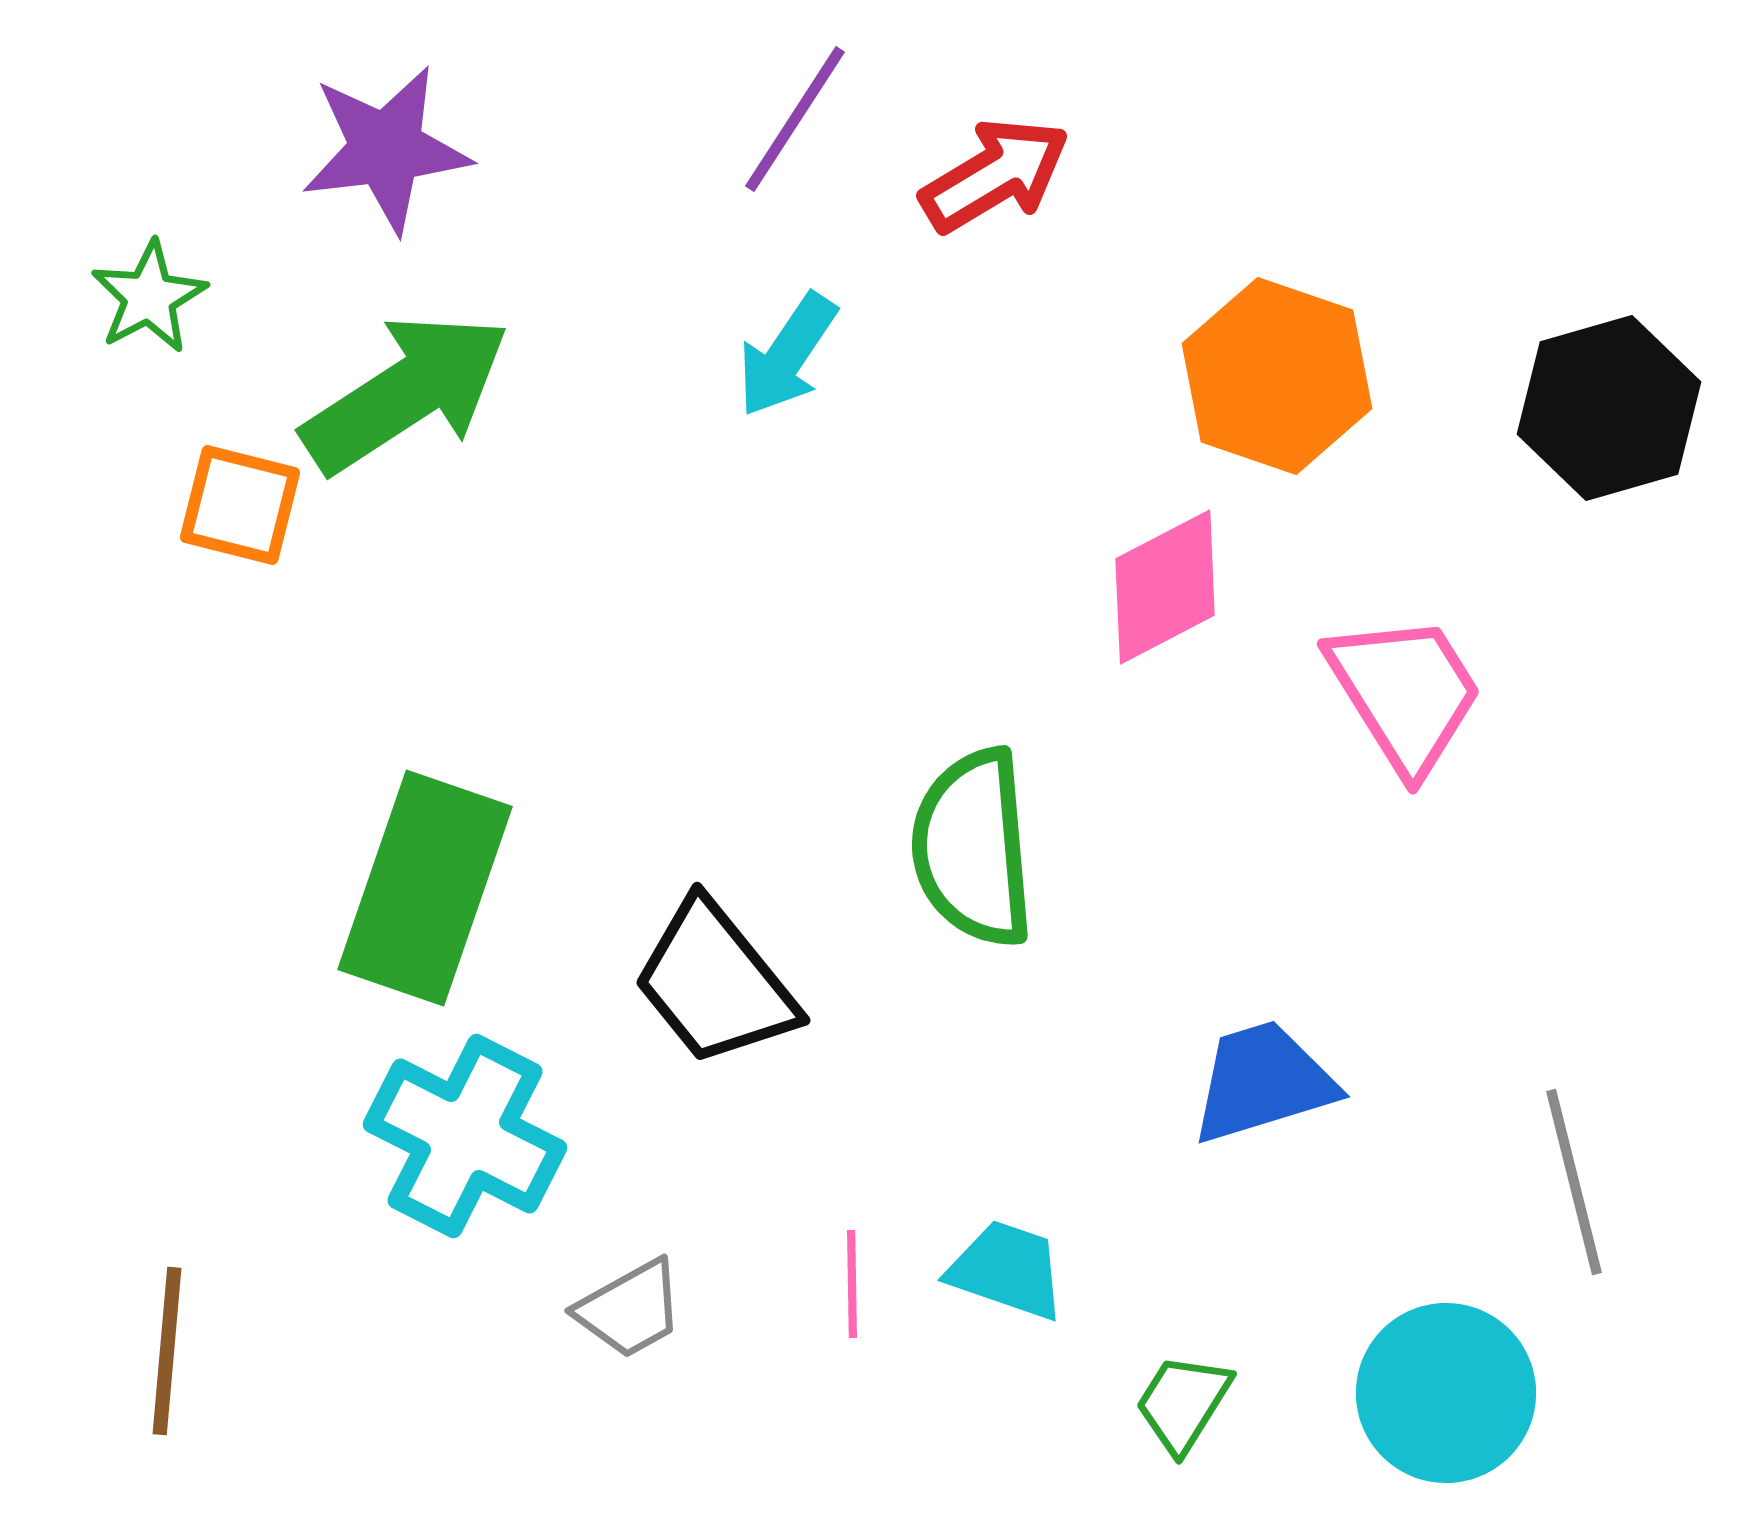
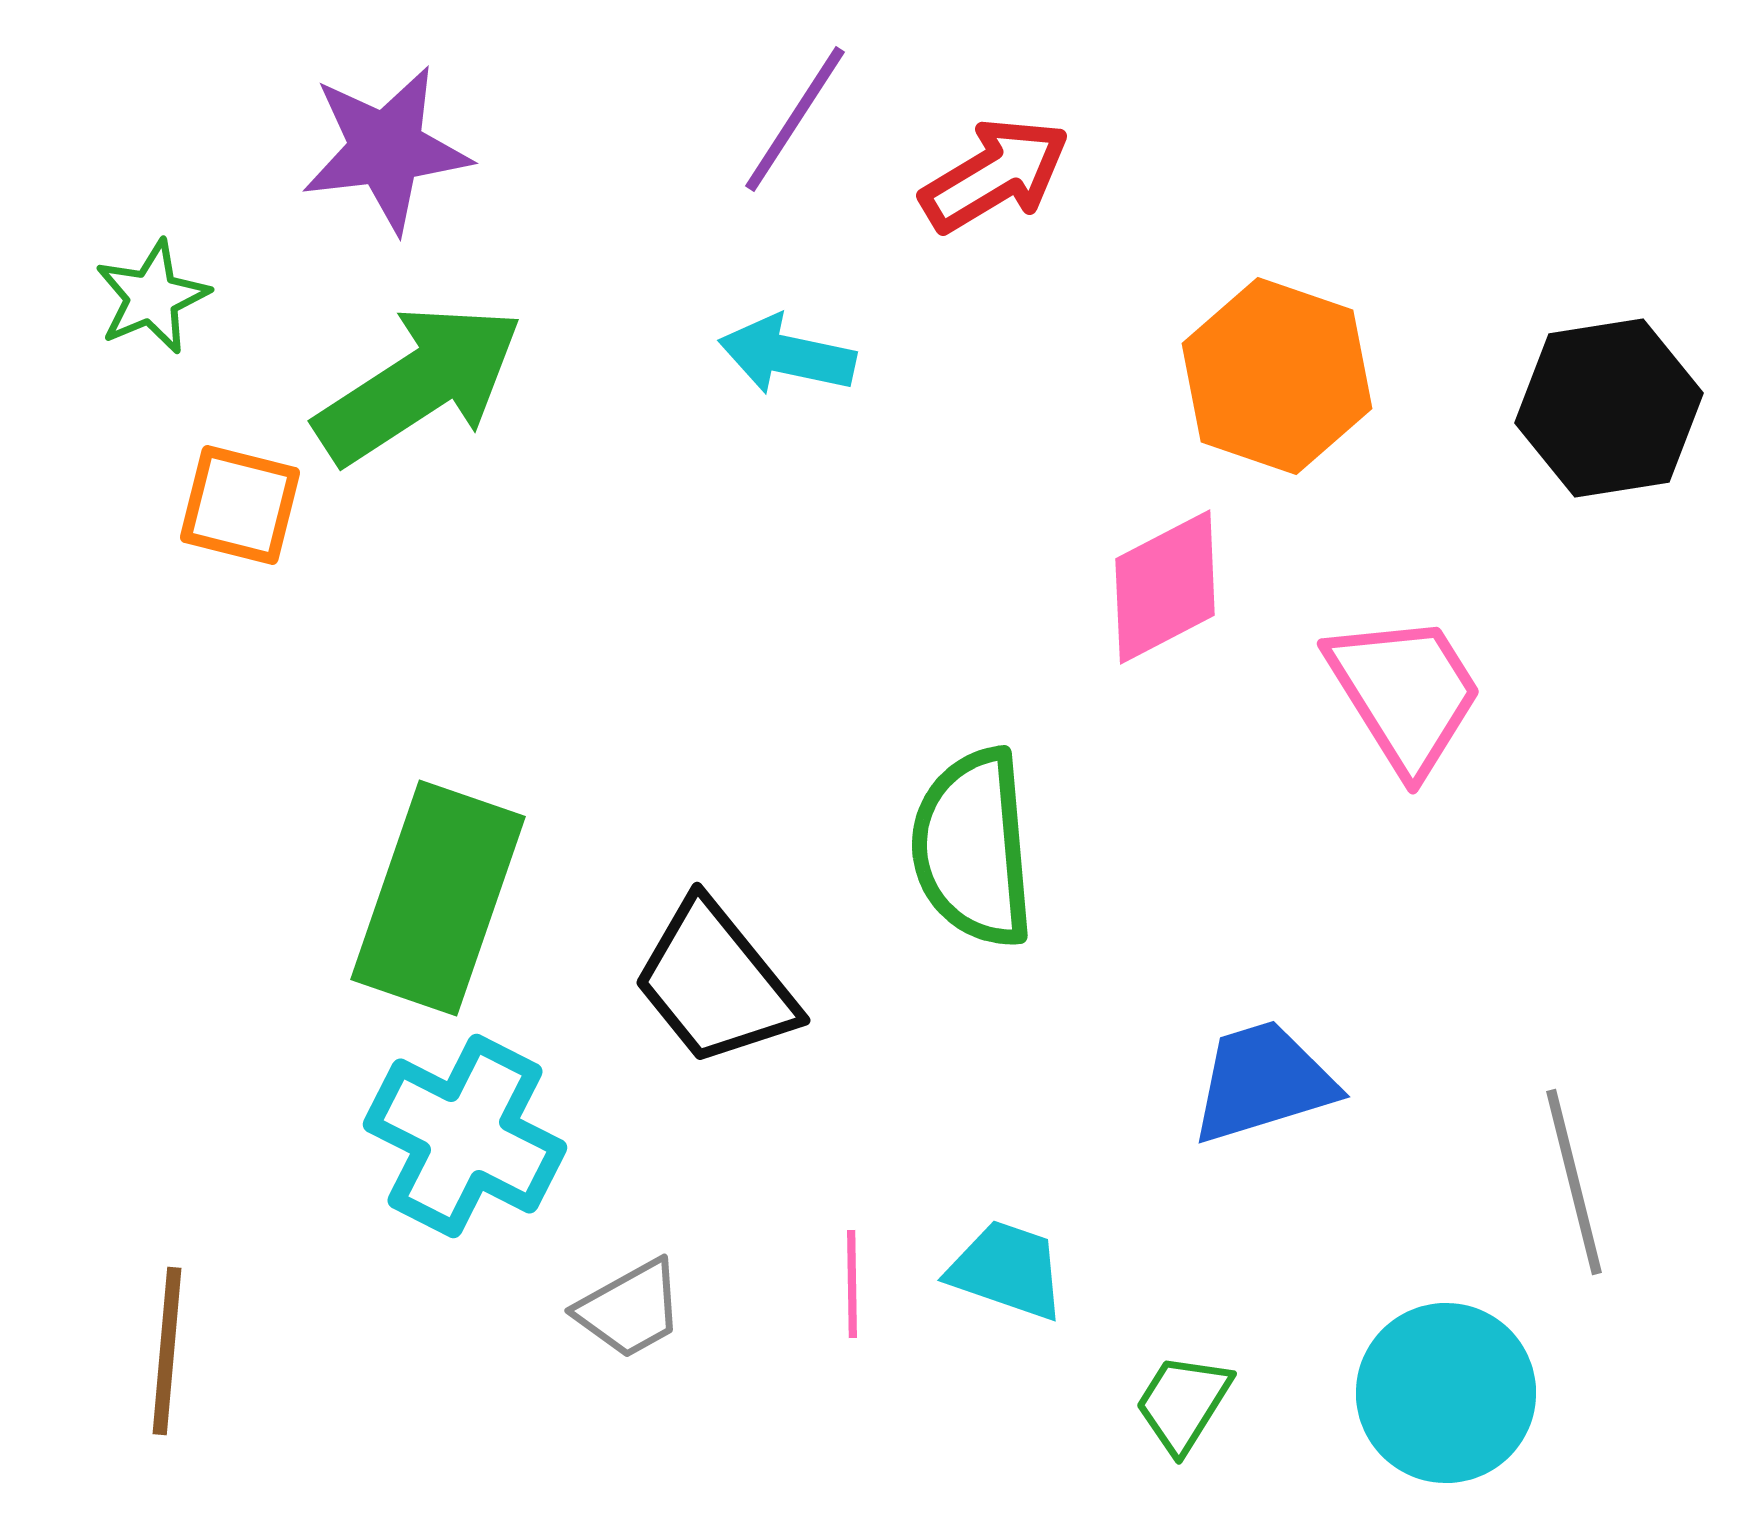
green star: moved 3 px right; rotated 5 degrees clockwise
cyan arrow: rotated 68 degrees clockwise
green arrow: moved 13 px right, 9 px up
black hexagon: rotated 7 degrees clockwise
green rectangle: moved 13 px right, 10 px down
